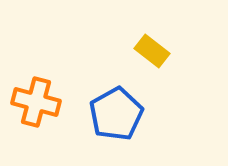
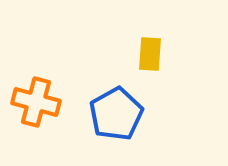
yellow rectangle: moved 2 px left, 3 px down; rotated 56 degrees clockwise
